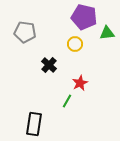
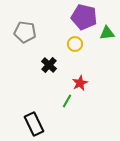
black rectangle: rotated 35 degrees counterclockwise
